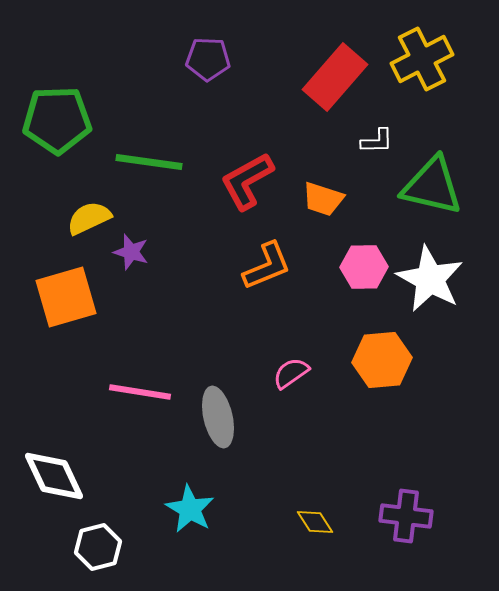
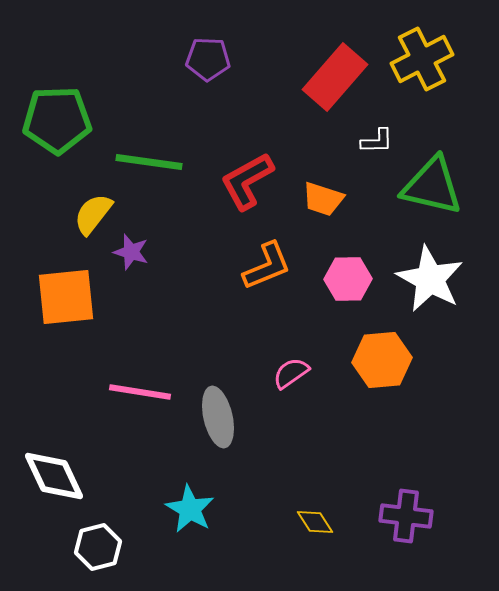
yellow semicircle: moved 4 px right, 4 px up; rotated 27 degrees counterclockwise
pink hexagon: moved 16 px left, 12 px down
orange square: rotated 10 degrees clockwise
